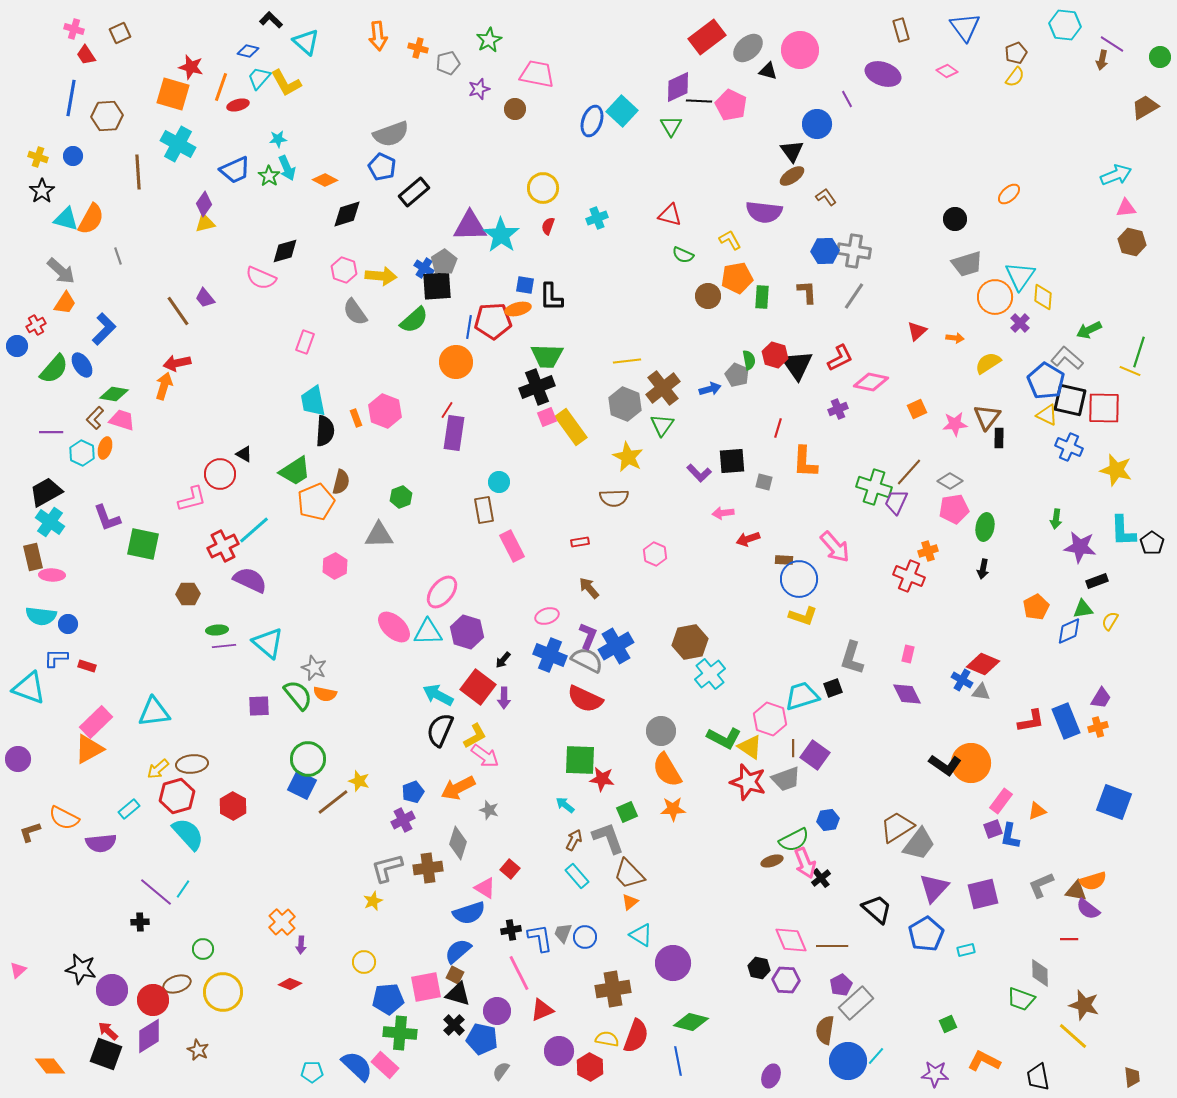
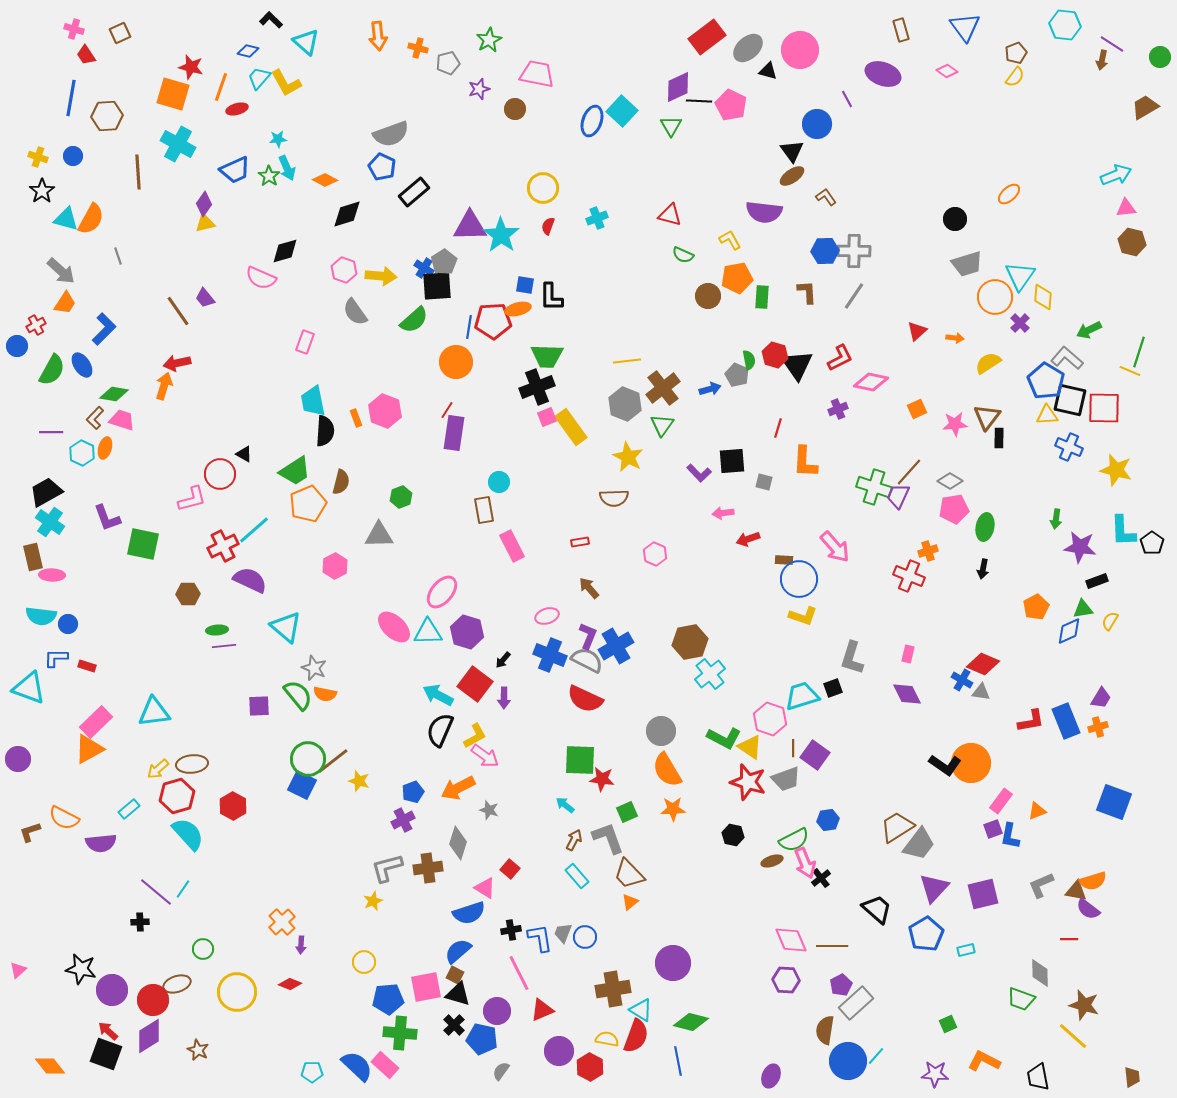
red ellipse at (238, 105): moved 1 px left, 4 px down
gray cross at (854, 251): rotated 8 degrees counterclockwise
green semicircle at (54, 369): moved 2 px left, 1 px down; rotated 12 degrees counterclockwise
yellow triangle at (1047, 415): rotated 30 degrees counterclockwise
orange pentagon at (316, 502): moved 8 px left, 2 px down
purple trapezoid at (896, 502): moved 2 px right, 6 px up
cyan triangle at (268, 643): moved 18 px right, 16 px up
red square at (478, 687): moved 3 px left, 3 px up
brown line at (333, 802): moved 41 px up
cyan triangle at (641, 935): moved 75 px down
black hexagon at (759, 968): moved 26 px left, 133 px up
yellow circle at (223, 992): moved 14 px right
